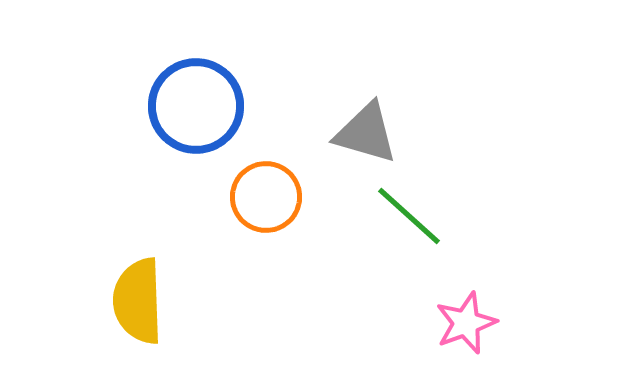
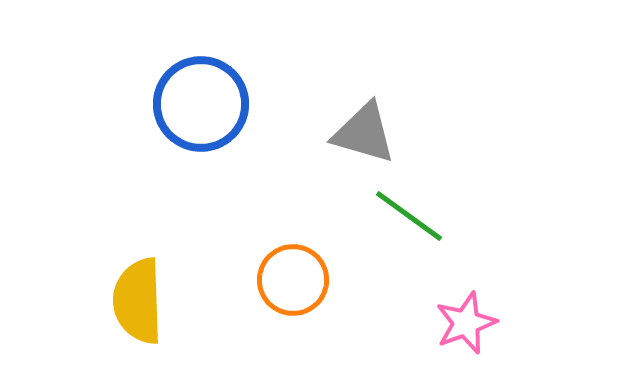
blue circle: moved 5 px right, 2 px up
gray triangle: moved 2 px left
orange circle: moved 27 px right, 83 px down
green line: rotated 6 degrees counterclockwise
